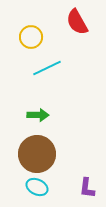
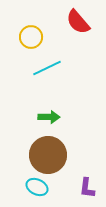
red semicircle: moved 1 px right; rotated 12 degrees counterclockwise
green arrow: moved 11 px right, 2 px down
brown circle: moved 11 px right, 1 px down
